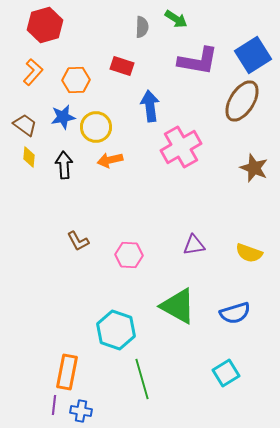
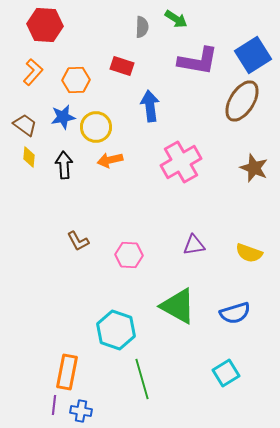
red hexagon: rotated 20 degrees clockwise
pink cross: moved 15 px down
